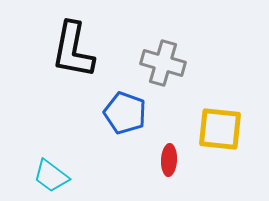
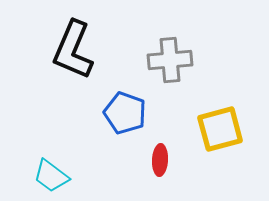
black L-shape: rotated 12 degrees clockwise
gray cross: moved 7 px right, 3 px up; rotated 21 degrees counterclockwise
yellow square: rotated 21 degrees counterclockwise
red ellipse: moved 9 px left
